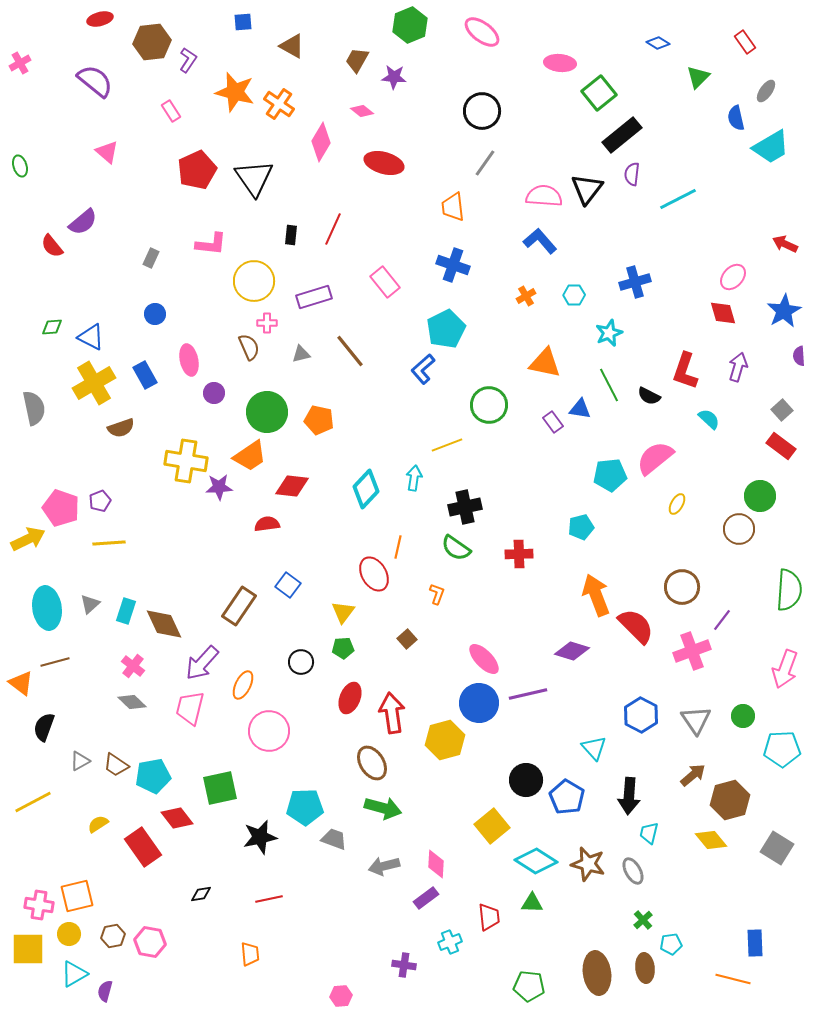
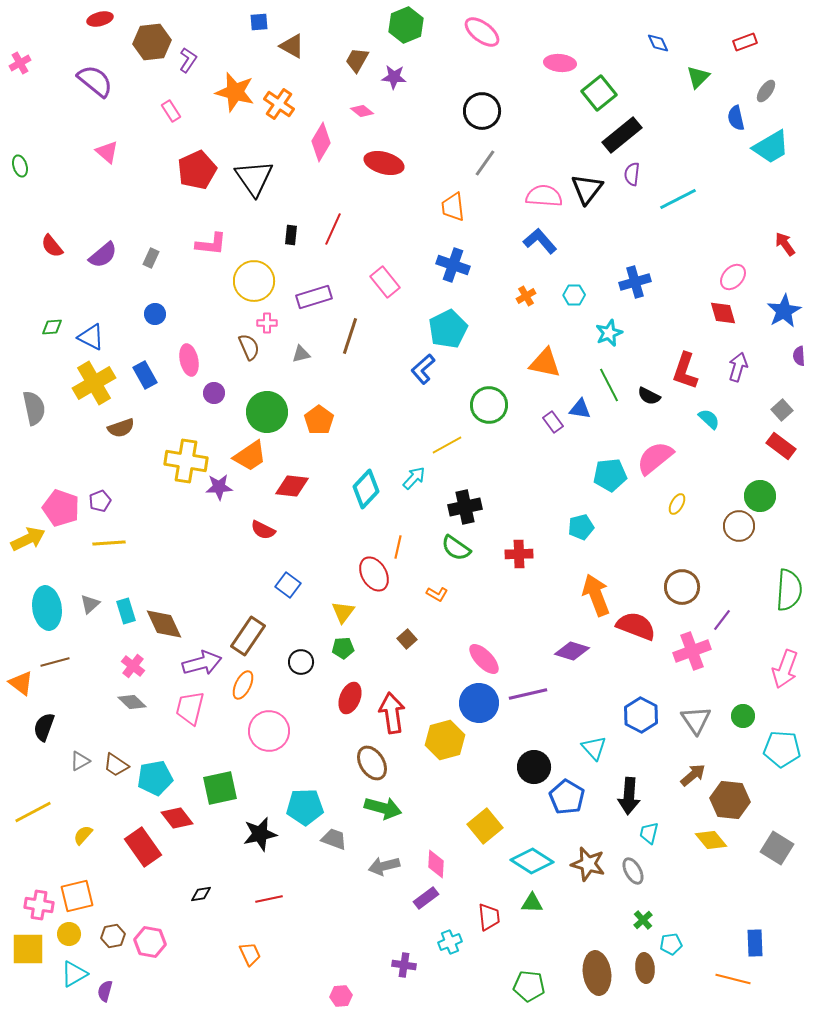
blue square at (243, 22): moved 16 px right
green hexagon at (410, 25): moved 4 px left
red rectangle at (745, 42): rotated 75 degrees counterclockwise
blue diamond at (658, 43): rotated 35 degrees clockwise
purple semicircle at (83, 222): moved 20 px right, 33 px down
red arrow at (785, 244): rotated 30 degrees clockwise
cyan pentagon at (446, 329): moved 2 px right
brown line at (350, 351): moved 15 px up; rotated 57 degrees clockwise
orange pentagon at (319, 420): rotated 24 degrees clockwise
yellow line at (447, 445): rotated 8 degrees counterclockwise
cyan arrow at (414, 478): rotated 35 degrees clockwise
red semicircle at (267, 524): moved 4 px left, 6 px down; rotated 145 degrees counterclockwise
brown circle at (739, 529): moved 3 px up
orange L-shape at (437, 594): rotated 100 degrees clockwise
brown rectangle at (239, 606): moved 9 px right, 30 px down
cyan rectangle at (126, 611): rotated 35 degrees counterclockwise
red semicircle at (636, 626): rotated 24 degrees counterclockwise
purple arrow at (202, 663): rotated 147 degrees counterclockwise
cyan pentagon at (782, 749): rotated 6 degrees clockwise
cyan pentagon at (153, 776): moved 2 px right, 2 px down
black circle at (526, 780): moved 8 px right, 13 px up
brown hexagon at (730, 800): rotated 21 degrees clockwise
yellow line at (33, 802): moved 10 px down
yellow semicircle at (98, 824): moved 15 px left, 11 px down; rotated 15 degrees counterclockwise
yellow square at (492, 826): moved 7 px left
black star at (260, 837): moved 3 px up
cyan diamond at (536, 861): moved 4 px left
orange trapezoid at (250, 954): rotated 20 degrees counterclockwise
